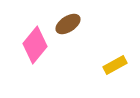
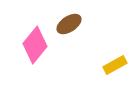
brown ellipse: moved 1 px right
